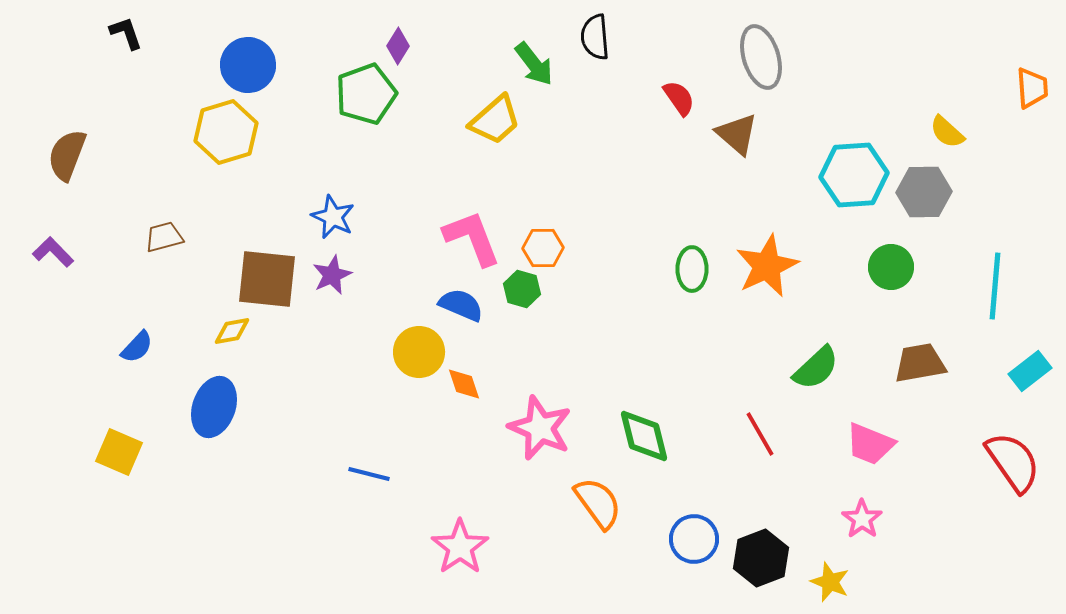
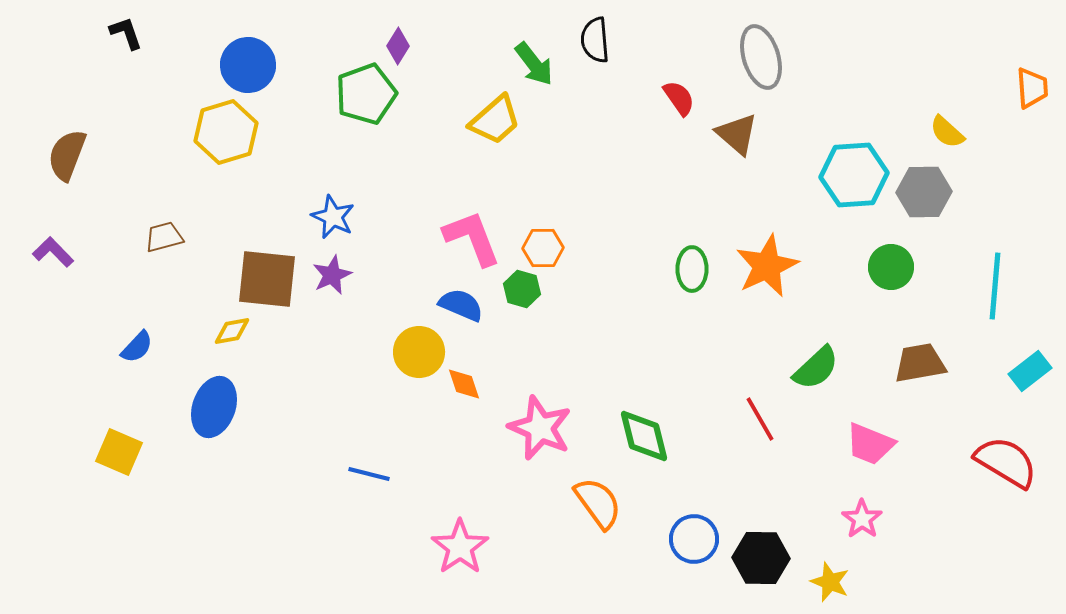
black semicircle at (595, 37): moved 3 px down
red line at (760, 434): moved 15 px up
red semicircle at (1013, 462): moved 7 px left; rotated 24 degrees counterclockwise
black hexagon at (761, 558): rotated 22 degrees clockwise
